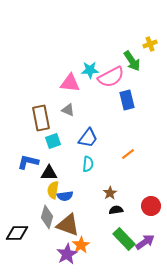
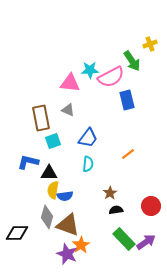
purple arrow: moved 1 px right
purple star: rotated 20 degrees counterclockwise
